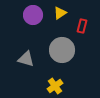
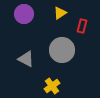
purple circle: moved 9 px left, 1 px up
gray triangle: rotated 12 degrees clockwise
yellow cross: moved 3 px left
